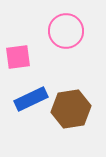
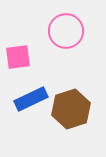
brown hexagon: rotated 9 degrees counterclockwise
